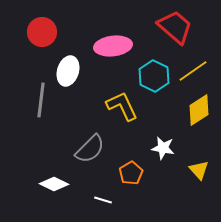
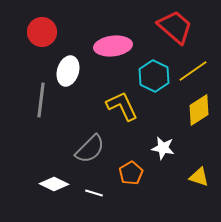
yellow triangle: moved 7 px down; rotated 30 degrees counterclockwise
white line: moved 9 px left, 7 px up
